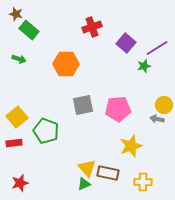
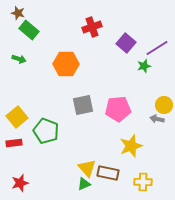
brown star: moved 2 px right, 1 px up
